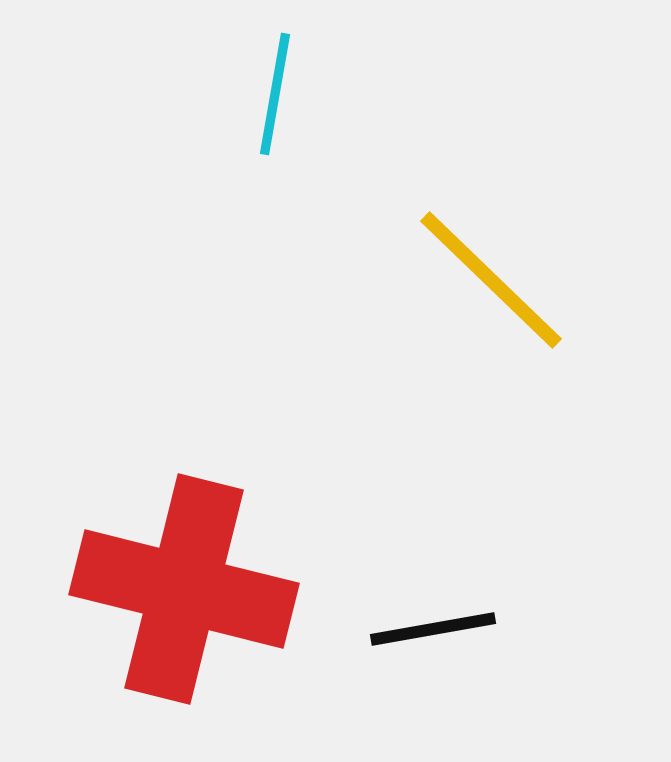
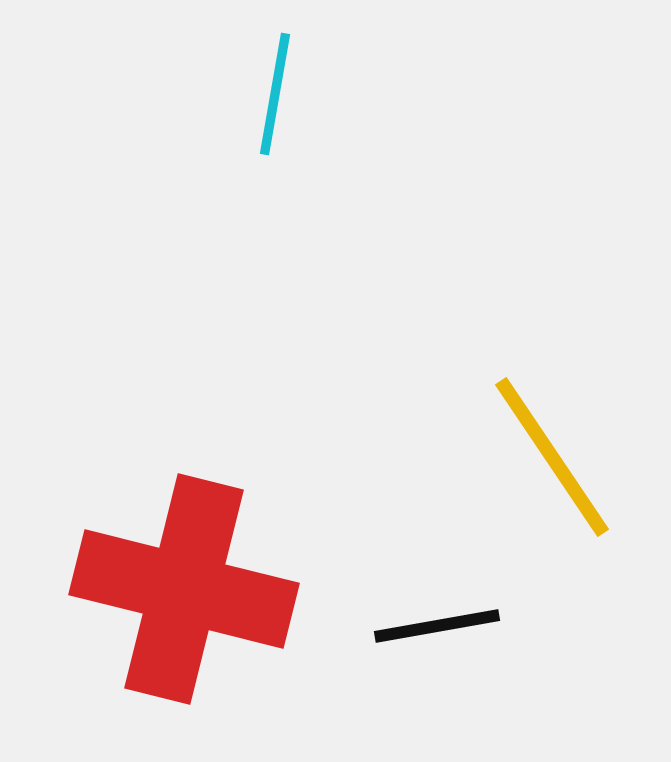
yellow line: moved 61 px right, 177 px down; rotated 12 degrees clockwise
black line: moved 4 px right, 3 px up
